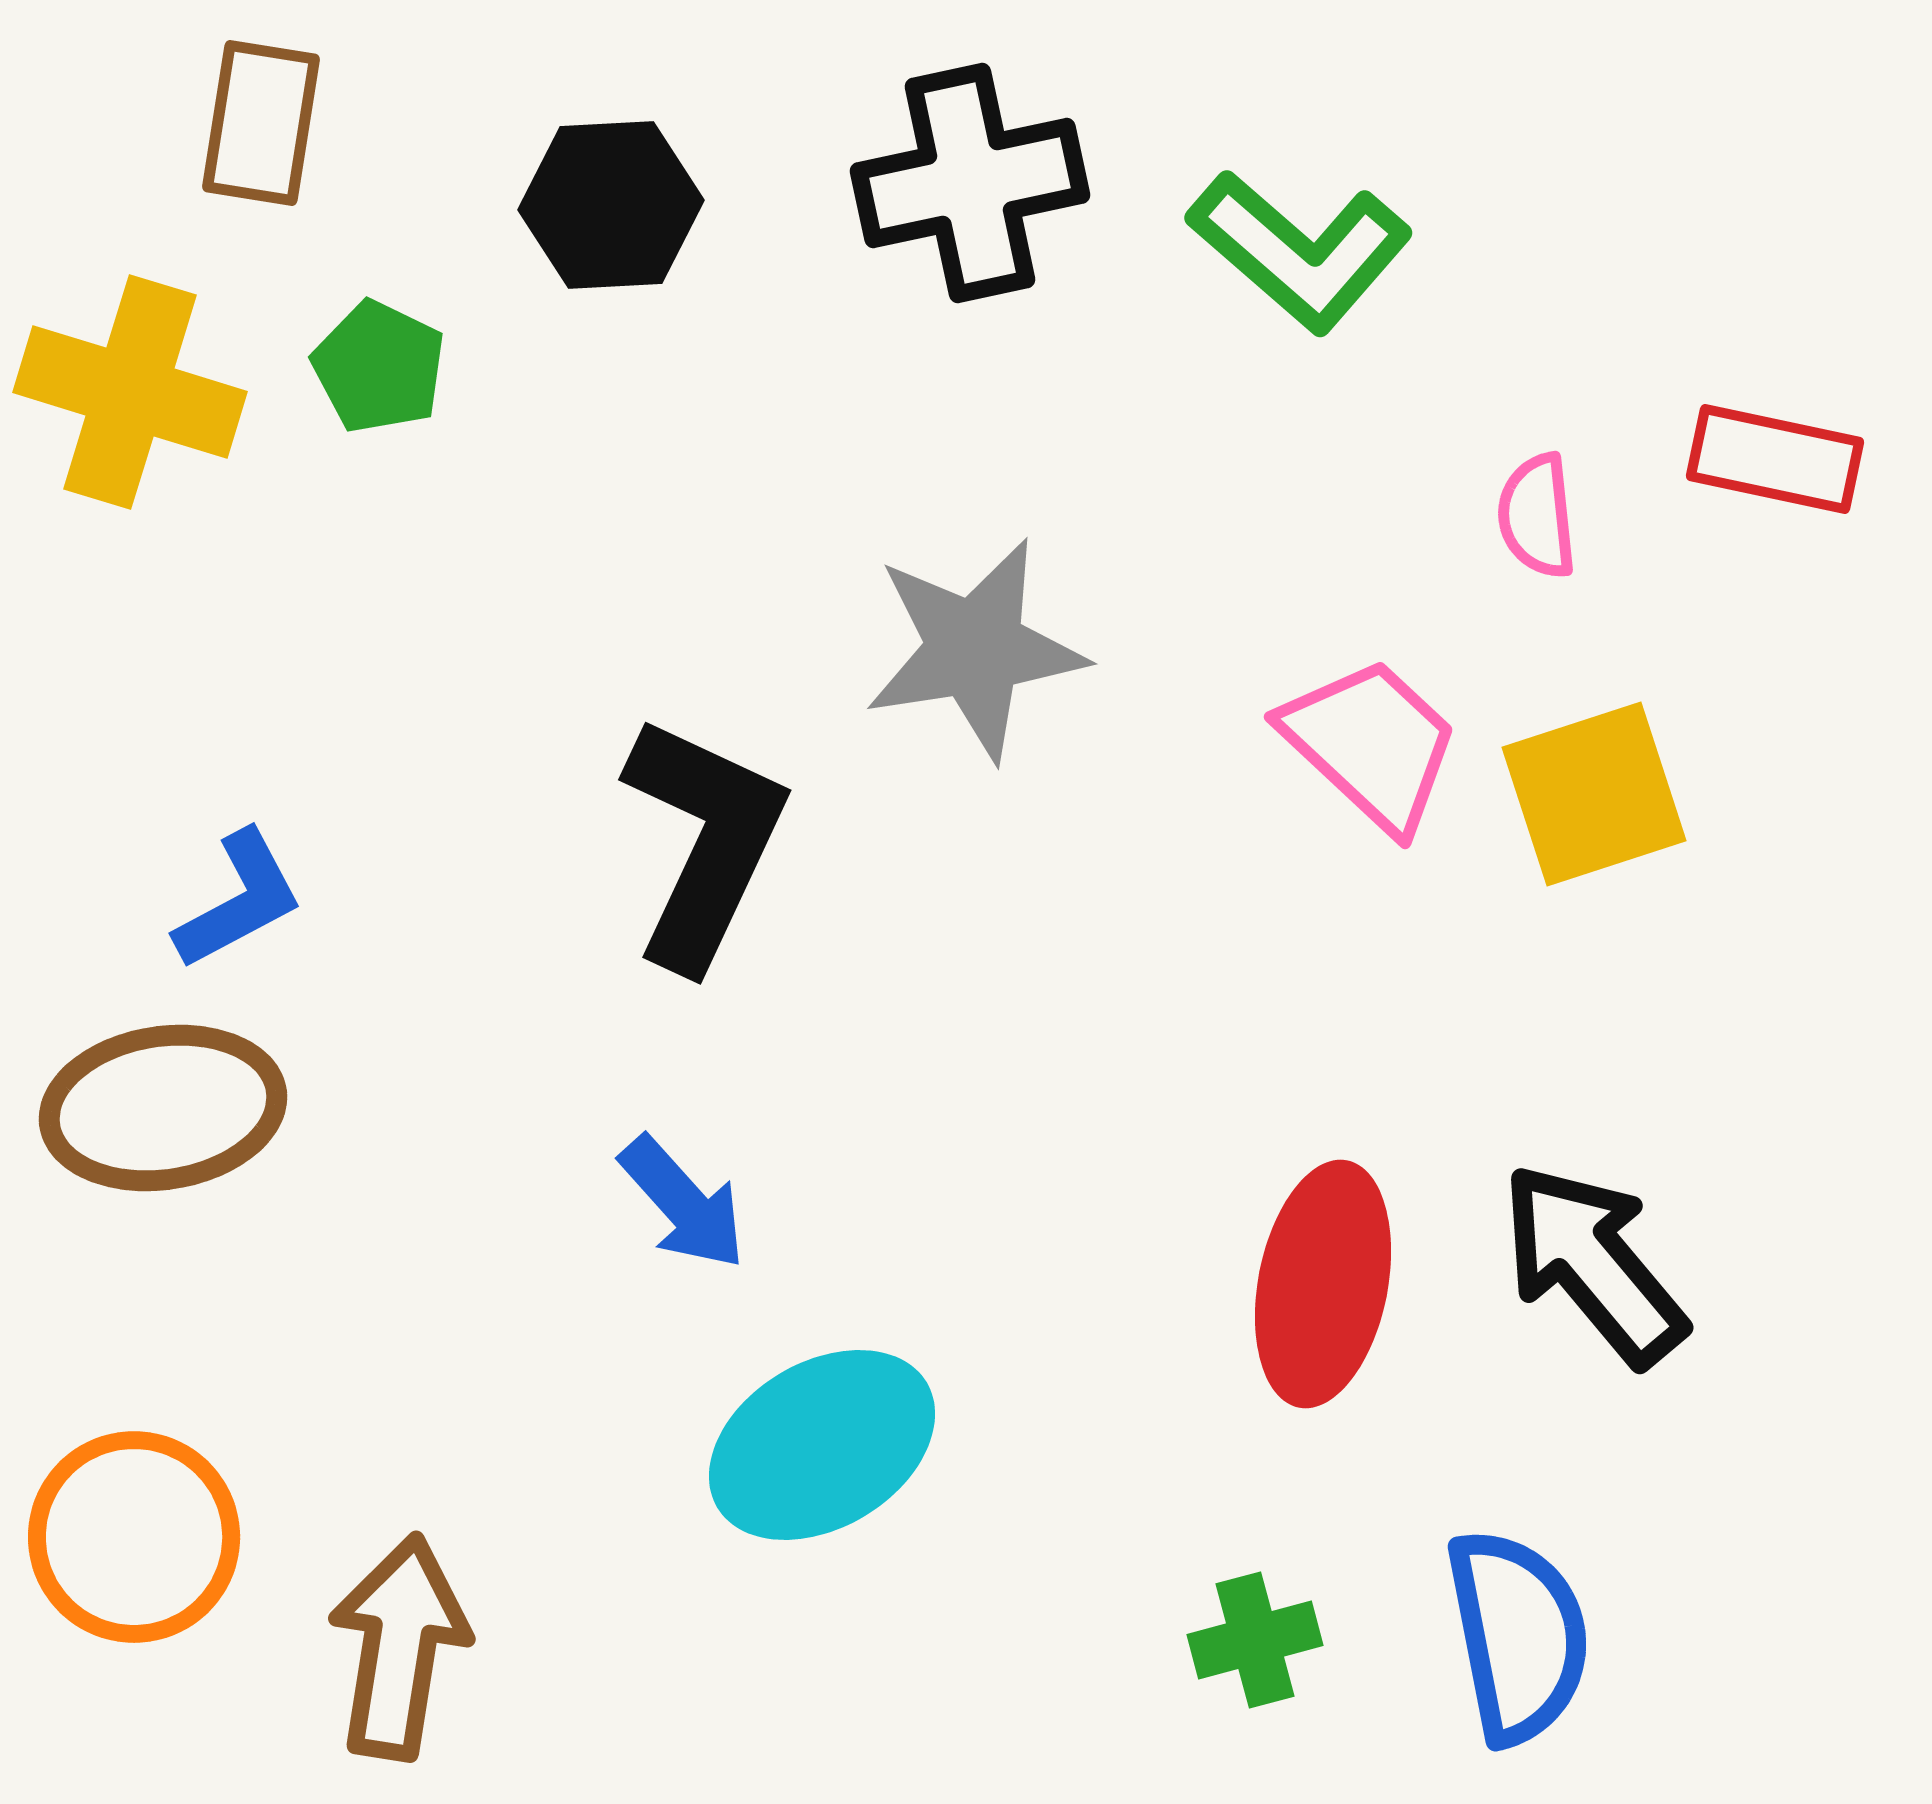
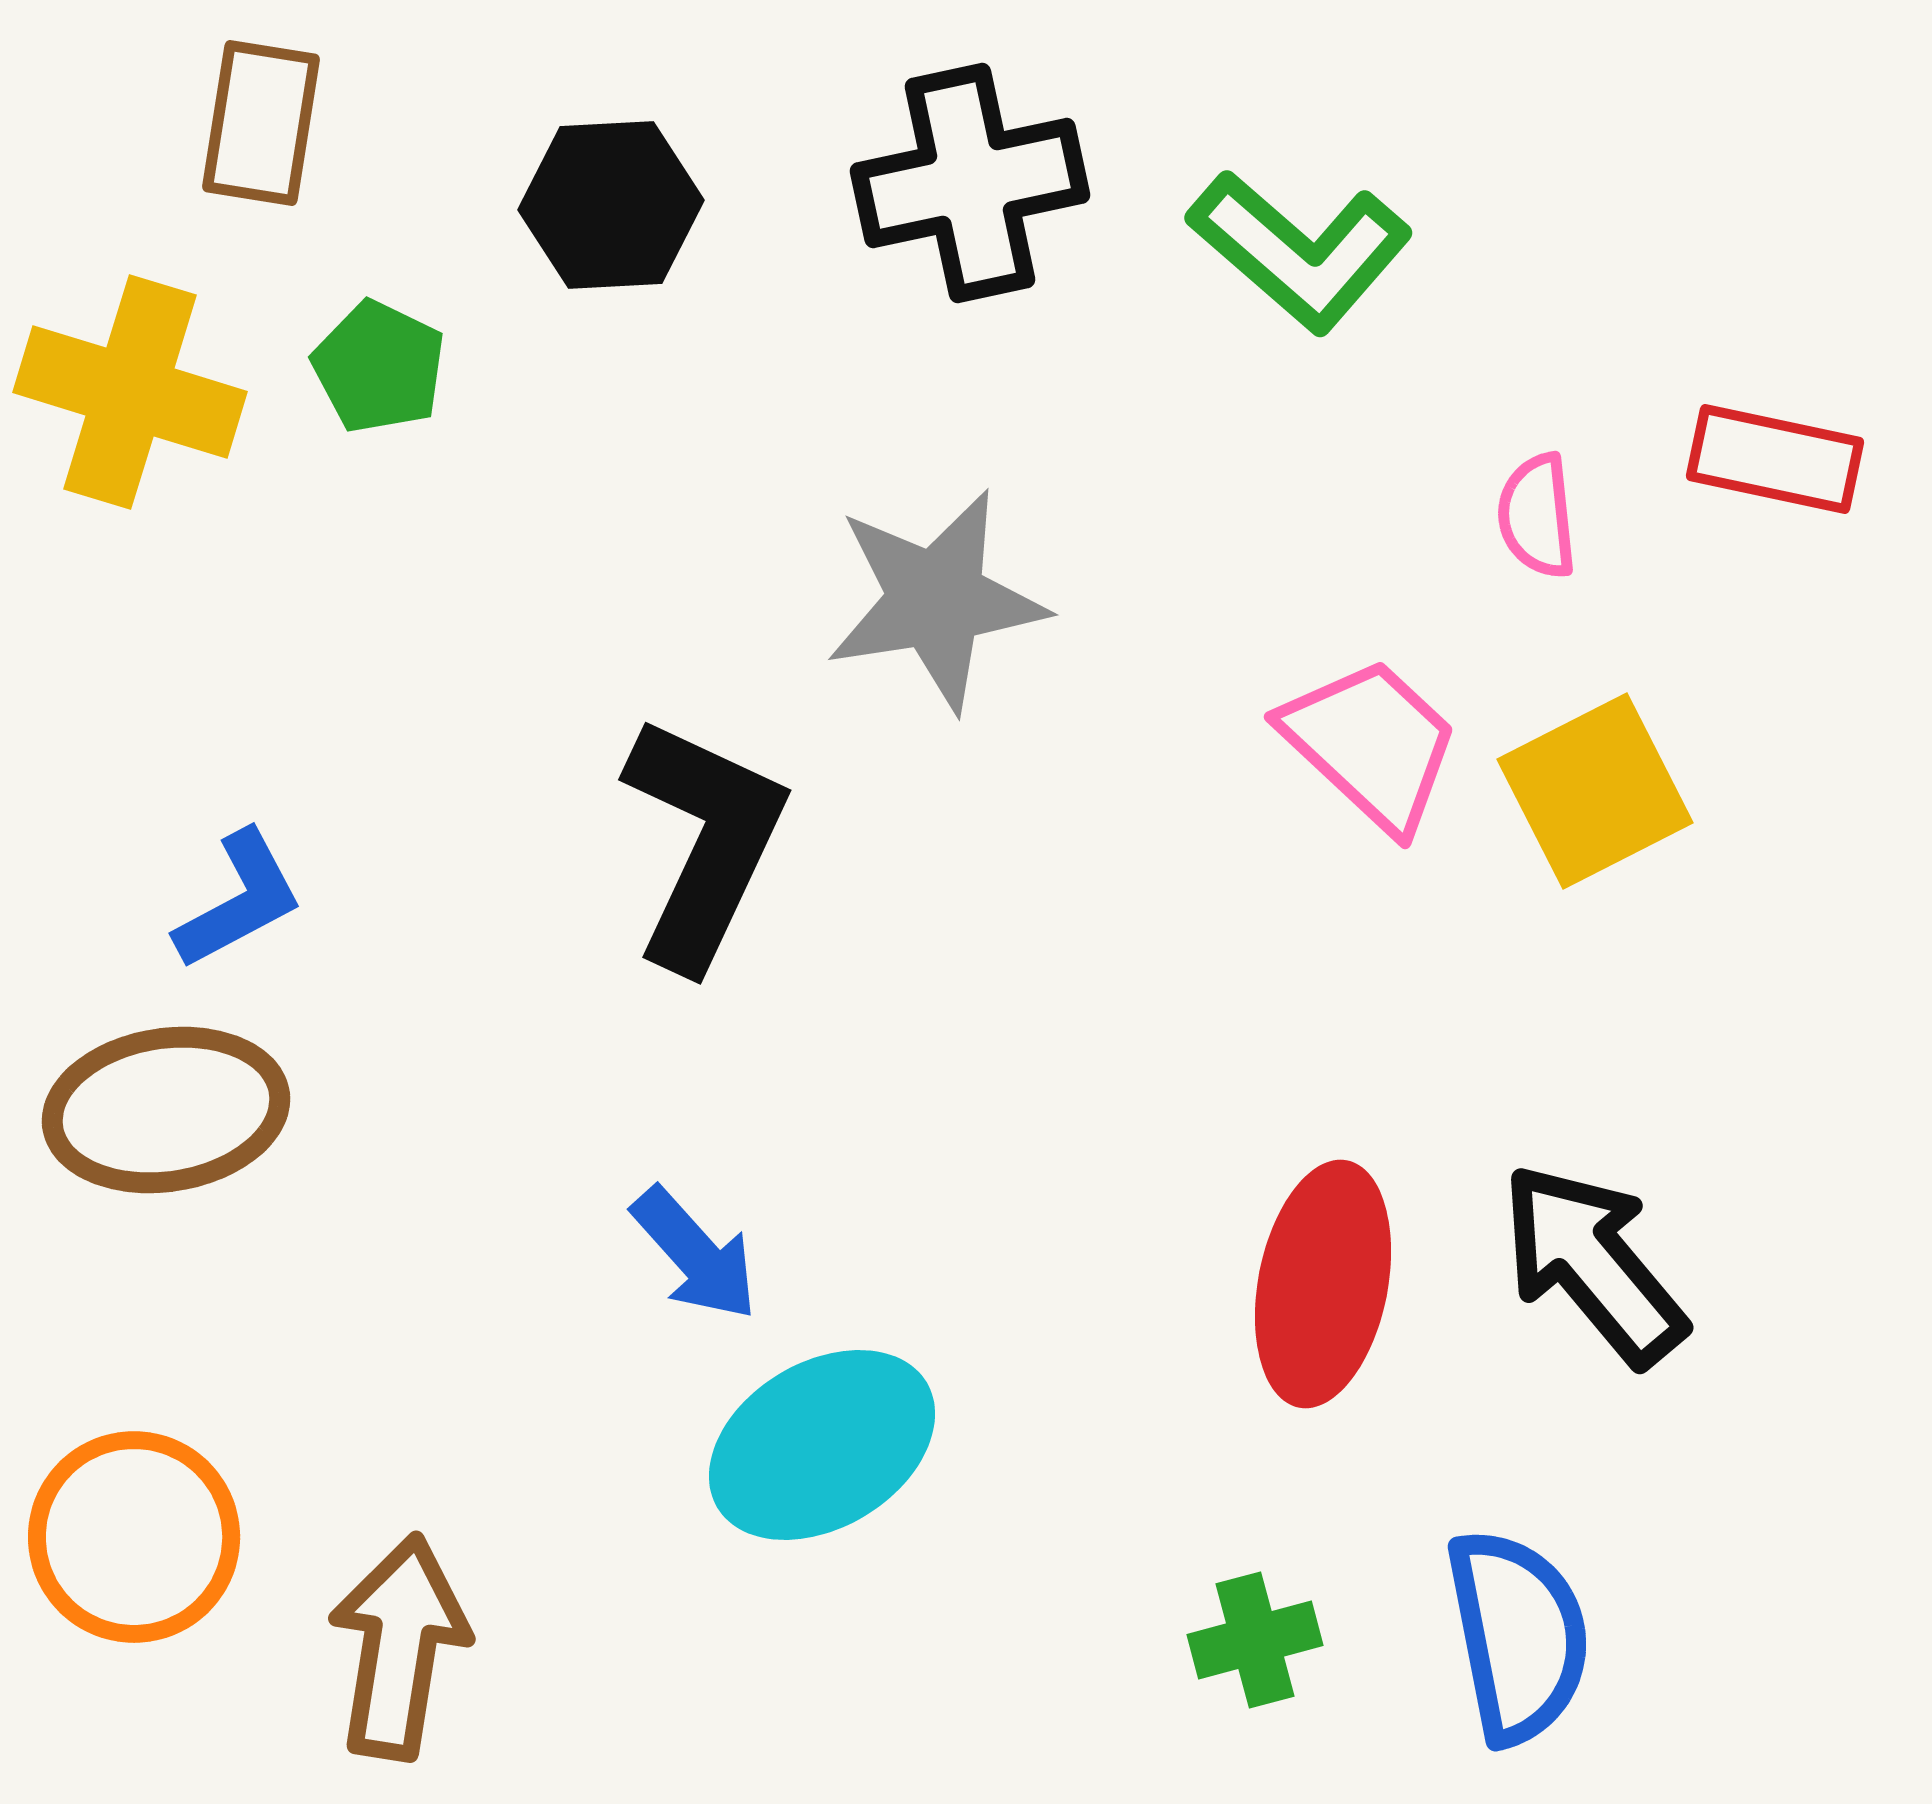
gray star: moved 39 px left, 49 px up
yellow square: moved 1 px right, 3 px up; rotated 9 degrees counterclockwise
brown ellipse: moved 3 px right, 2 px down
blue arrow: moved 12 px right, 51 px down
